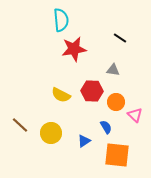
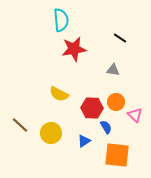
red hexagon: moved 17 px down
yellow semicircle: moved 2 px left, 1 px up
